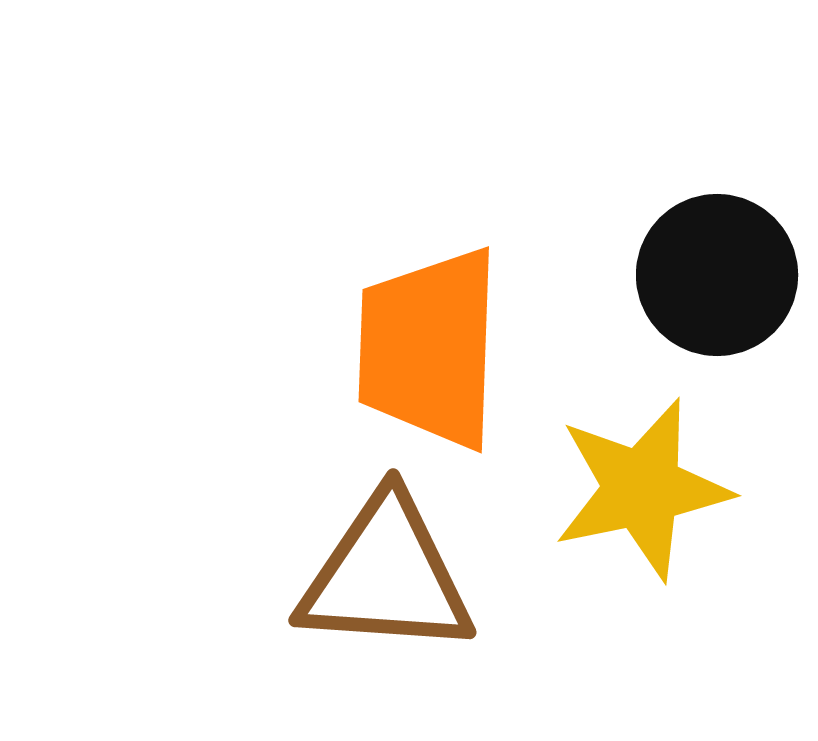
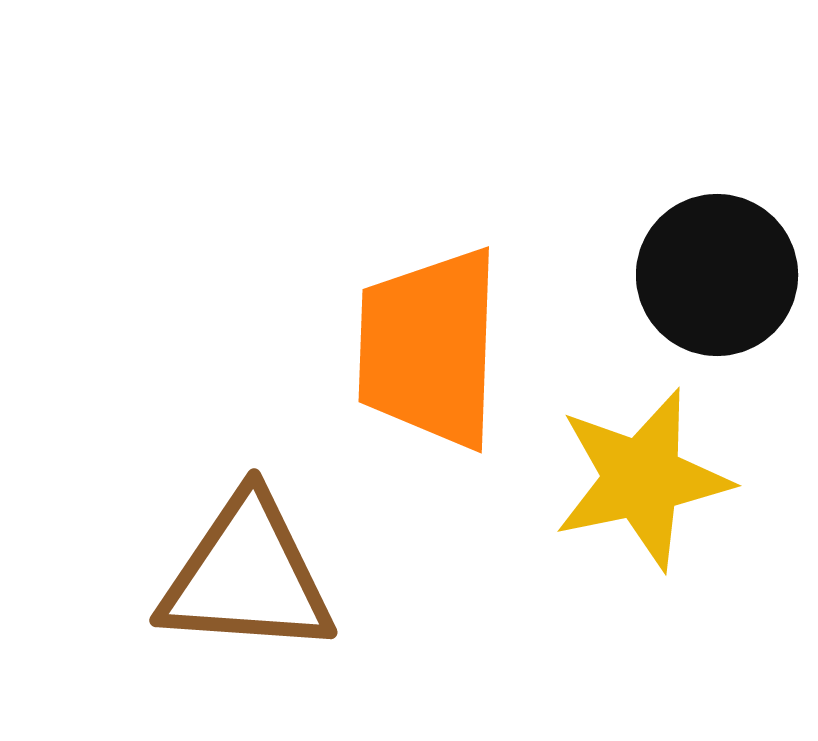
yellow star: moved 10 px up
brown triangle: moved 139 px left
